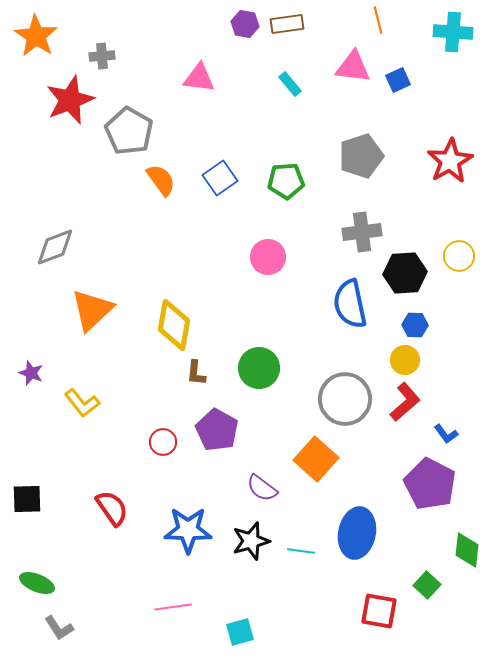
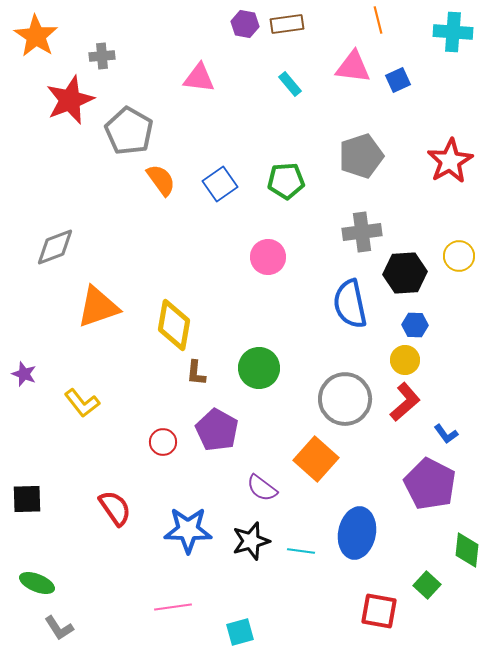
blue square at (220, 178): moved 6 px down
orange triangle at (92, 310): moved 6 px right, 3 px up; rotated 24 degrees clockwise
purple star at (31, 373): moved 7 px left, 1 px down
red semicircle at (112, 508): moved 3 px right
